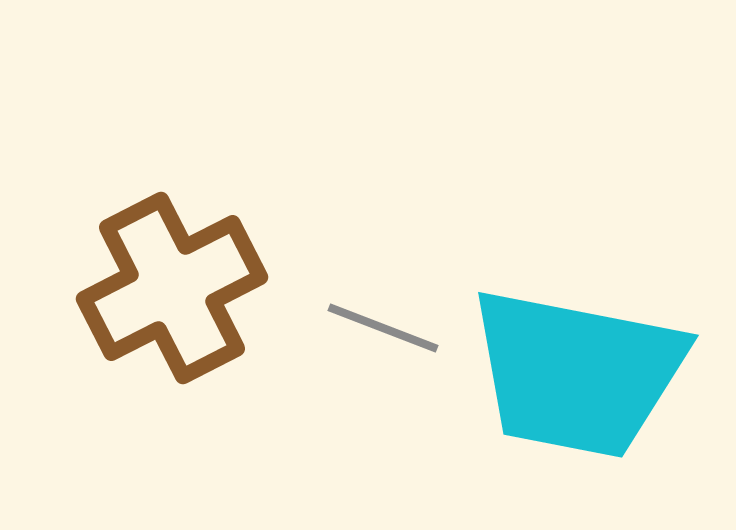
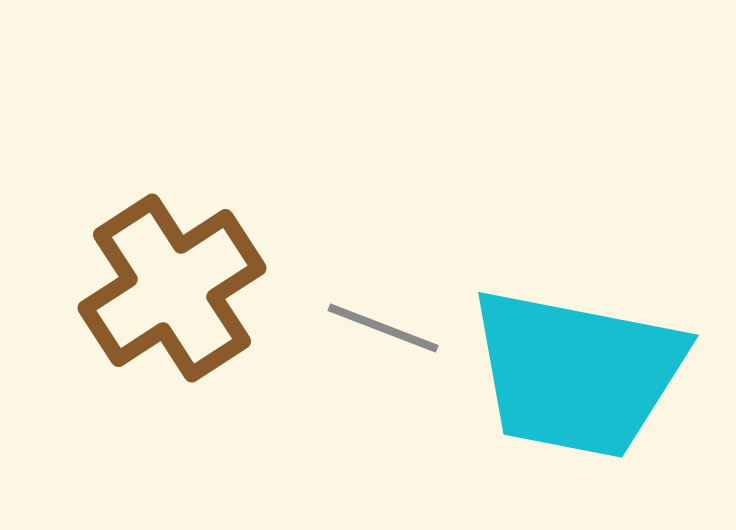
brown cross: rotated 6 degrees counterclockwise
